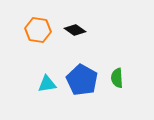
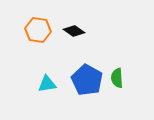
black diamond: moved 1 px left, 1 px down
blue pentagon: moved 5 px right
